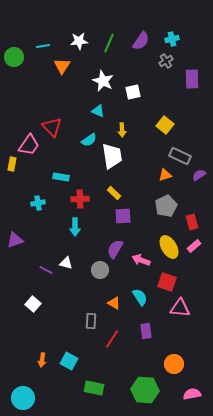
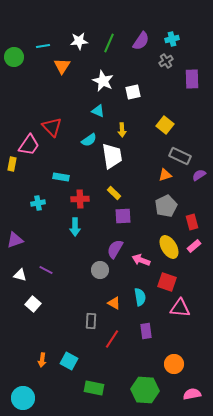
white triangle at (66, 263): moved 46 px left, 12 px down
cyan semicircle at (140, 297): rotated 24 degrees clockwise
